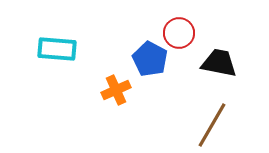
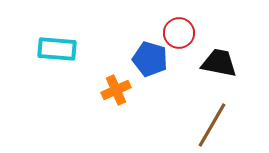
blue pentagon: rotated 12 degrees counterclockwise
